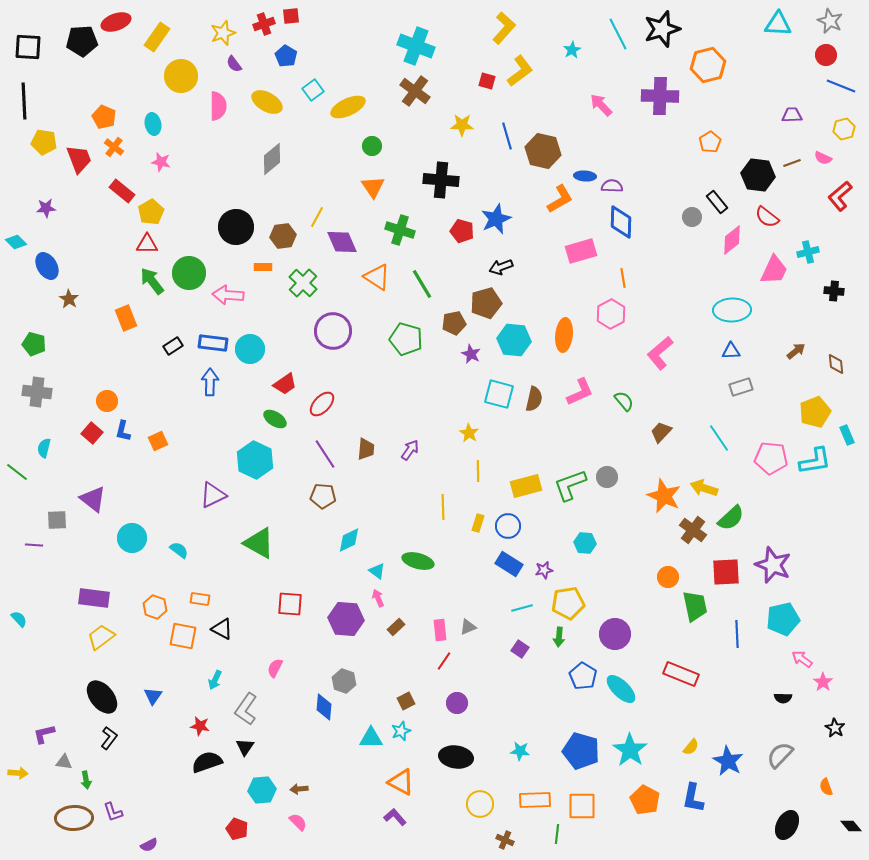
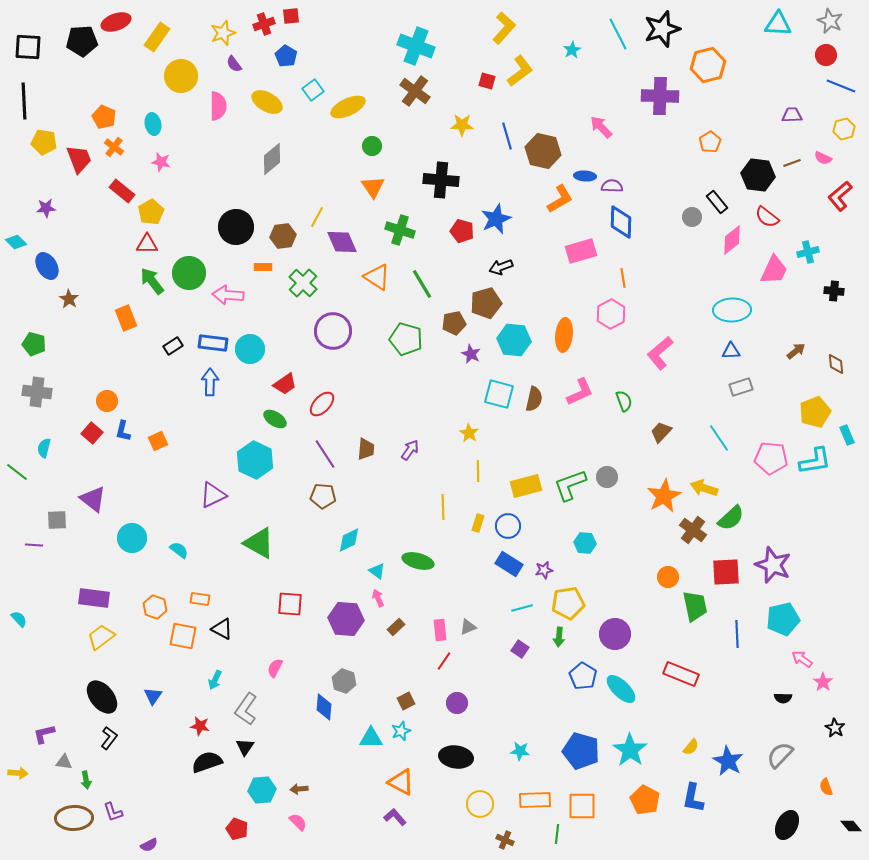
pink arrow at (601, 105): moved 22 px down
green semicircle at (624, 401): rotated 20 degrees clockwise
orange star at (664, 496): rotated 20 degrees clockwise
